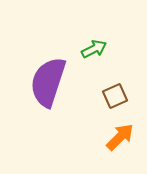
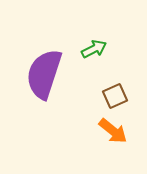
purple semicircle: moved 4 px left, 8 px up
orange arrow: moved 7 px left, 6 px up; rotated 84 degrees clockwise
